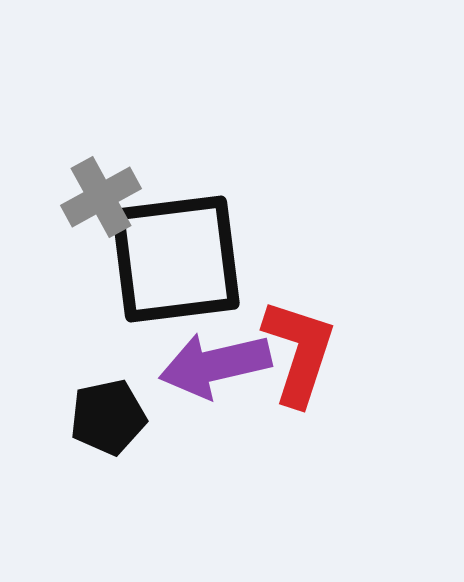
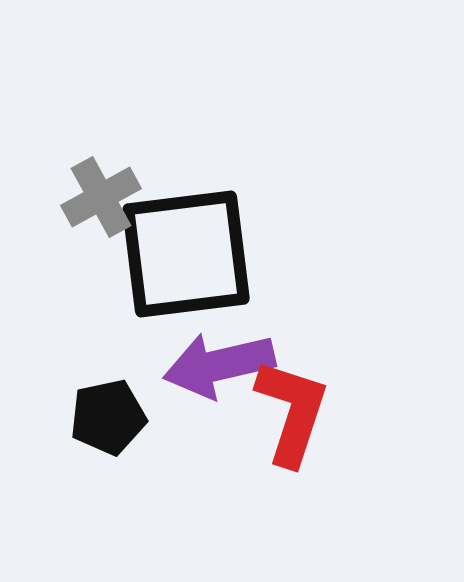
black square: moved 10 px right, 5 px up
red L-shape: moved 7 px left, 60 px down
purple arrow: moved 4 px right
